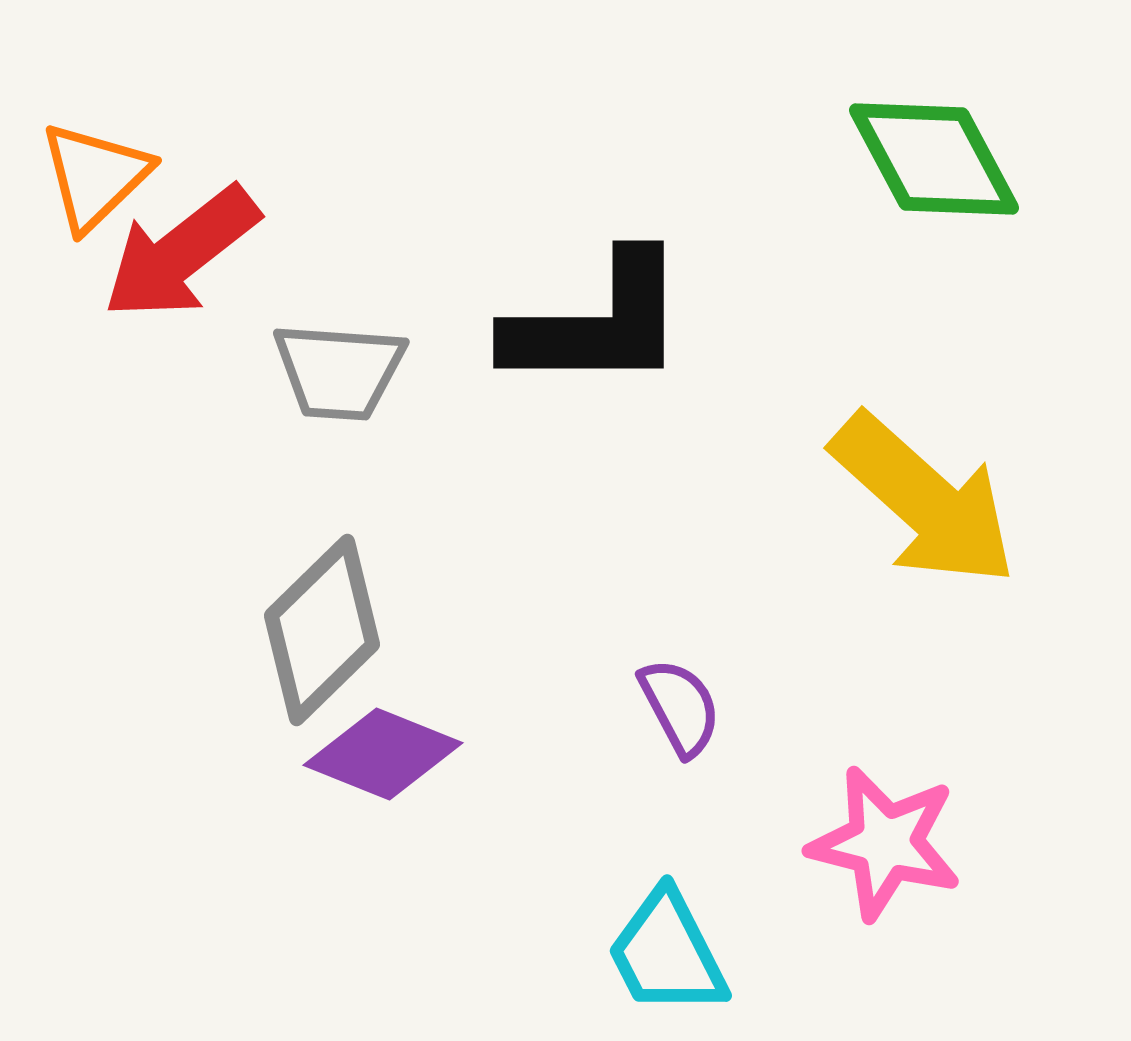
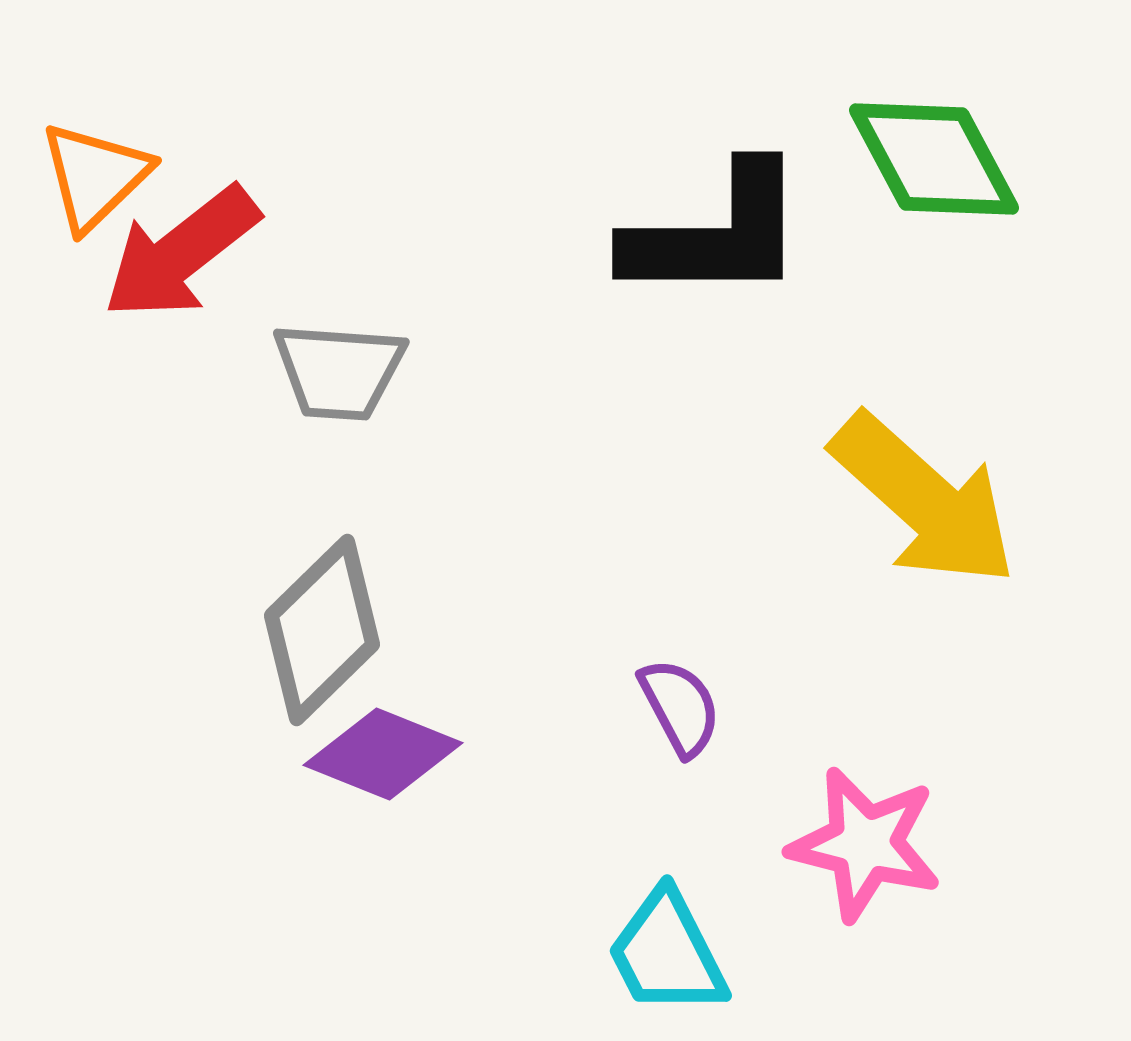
black L-shape: moved 119 px right, 89 px up
pink star: moved 20 px left, 1 px down
